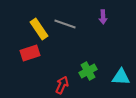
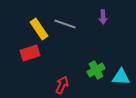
green cross: moved 8 px right, 1 px up
